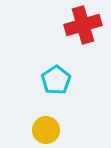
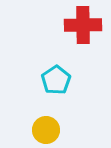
red cross: rotated 15 degrees clockwise
